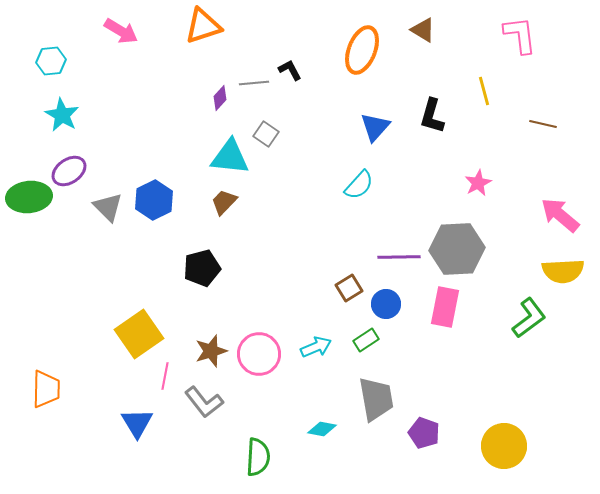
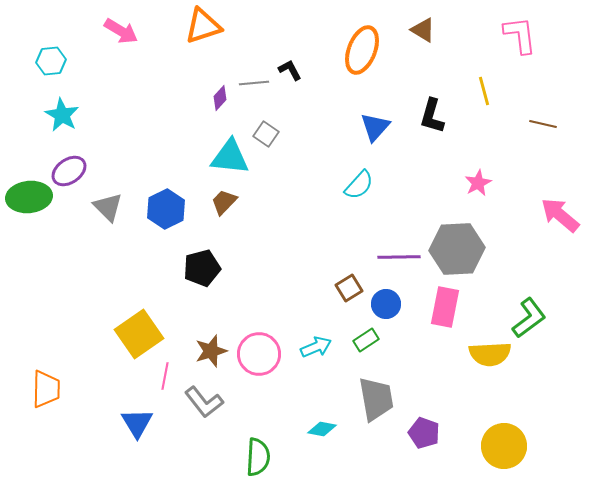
blue hexagon at (154, 200): moved 12 px right, 9 px down
yellow semicircle at (563, 271): moved 73 px left, 83 px down
